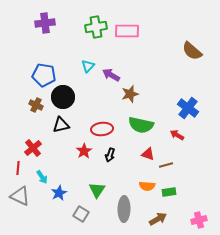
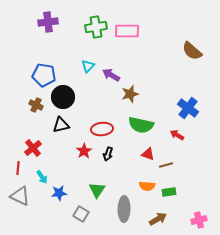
purple cross: moved 3 px right, 1 px up
black arrow: moved 2 px left, 1 px up
blue star: rotated 21 degrees clockwise
